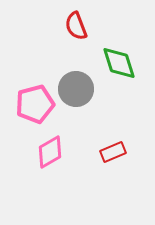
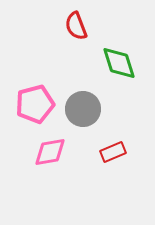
gray circle: moved 7 px right, 20 px down
pink diamond: rotated 20 degrees clockwise
